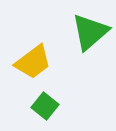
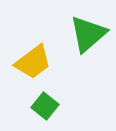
green triangle: moved 2 px left, 2 px down
